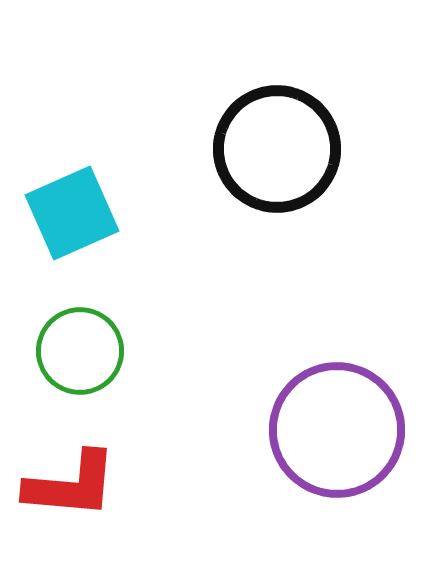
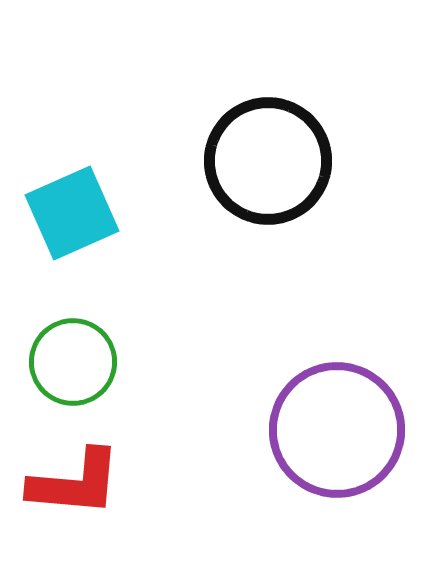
black circle: moved 9 px left, 12 px down
green circle: moved 7 px left, 11 px down
red L-shape: moved 4 px right, 2 px up
